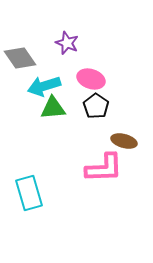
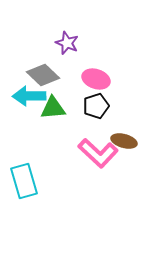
gray diamond: moved 23 px right, 17 px down; rotated 12 degrees counterclockwise
pink ellipse: moved 5 px right
cyan arrow: moved 15 px left, 10 px down; rotated 16 degrees clockwise
black pentagon: rotated 20 degrees clockwise
pink L-shape: moved 6 px left, 15 px up; rotated 45 degrees clockwise
cyan rectangle: moved 5 px left, 12 px up
